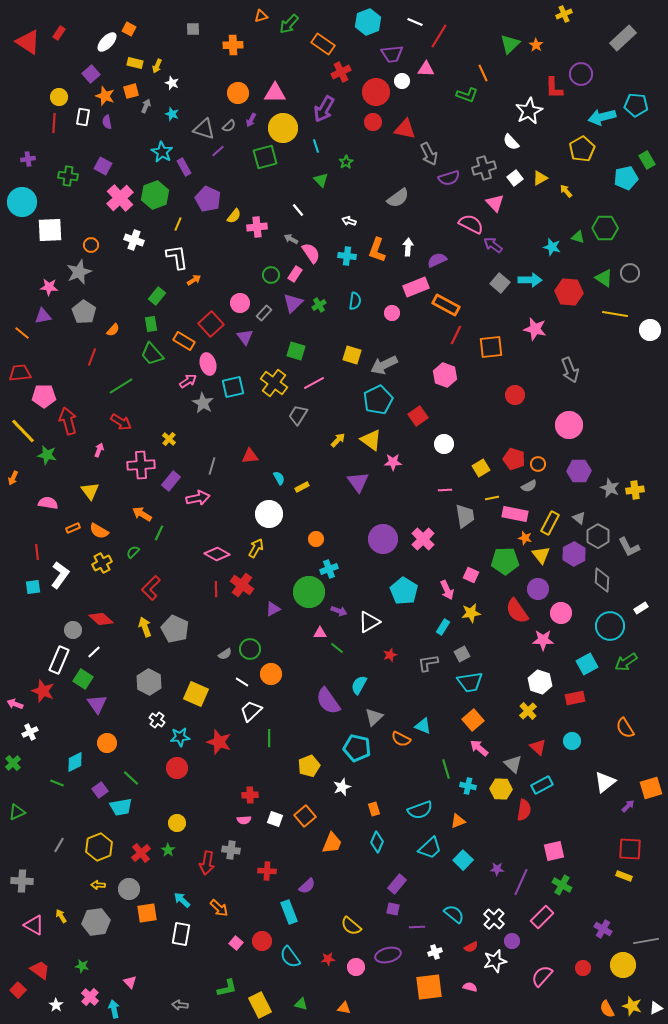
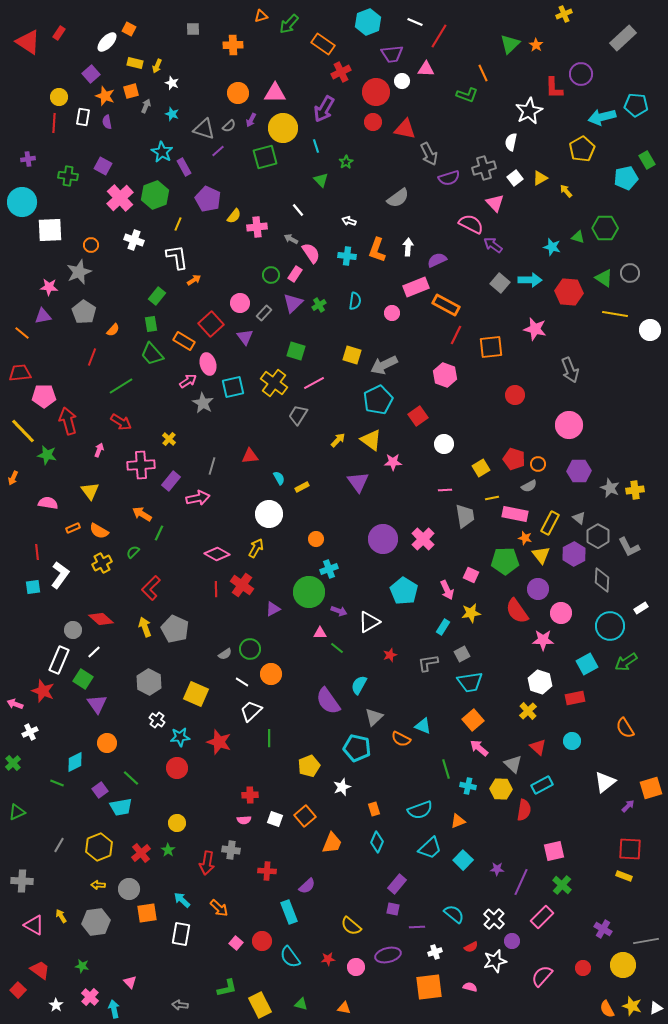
white semicircle at (511, 142): rotated 54 degrees clockwise
green cross at (562, 885): rotated 12 degrees clockwise
